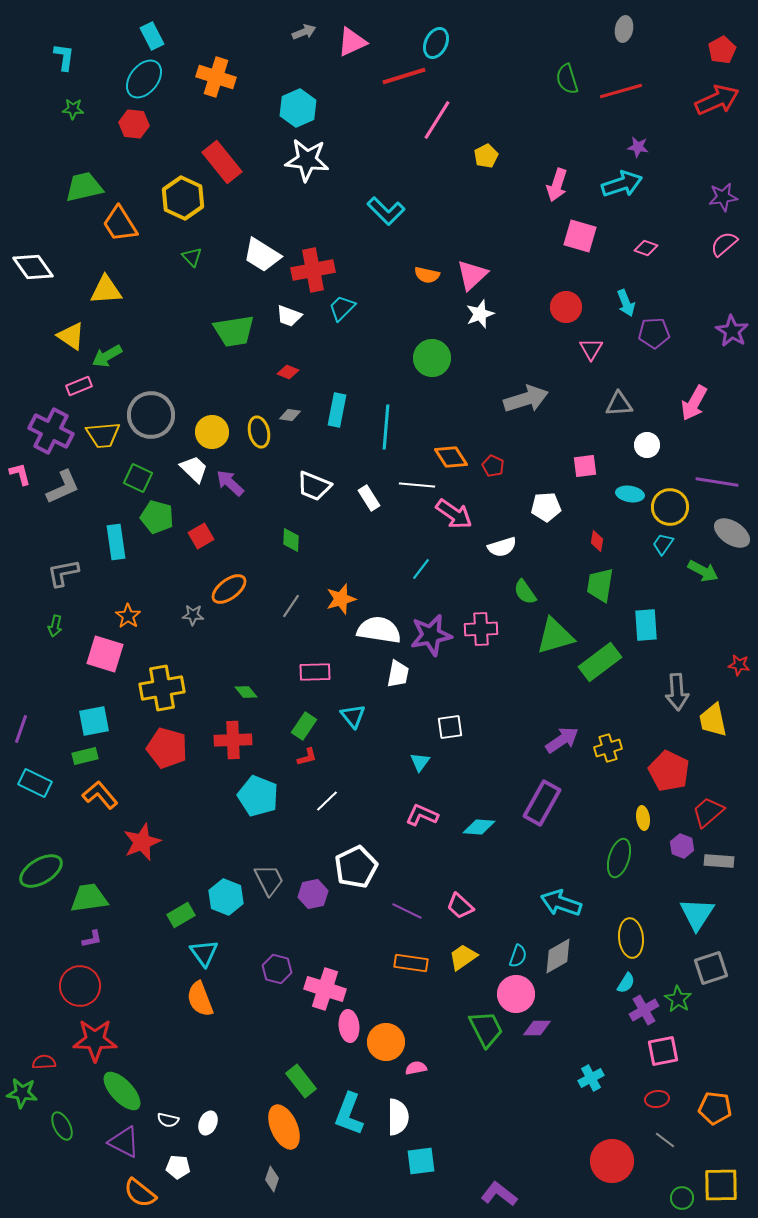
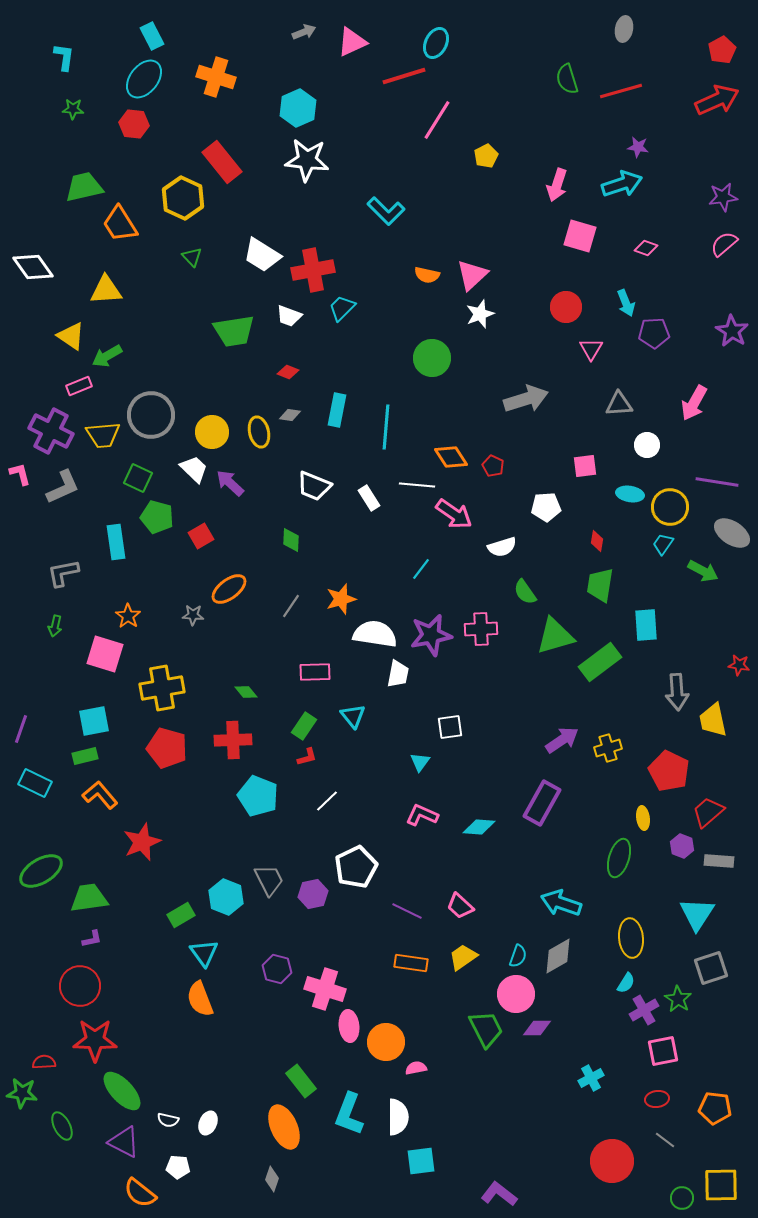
white semicircle at (379, 630): moved 4 px left, 4 px down
